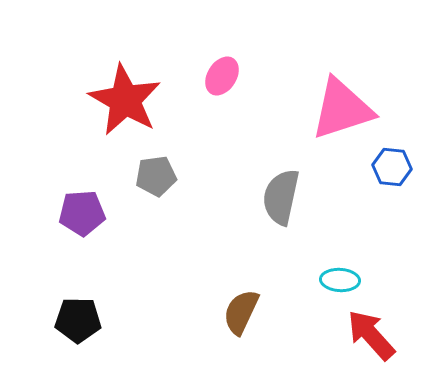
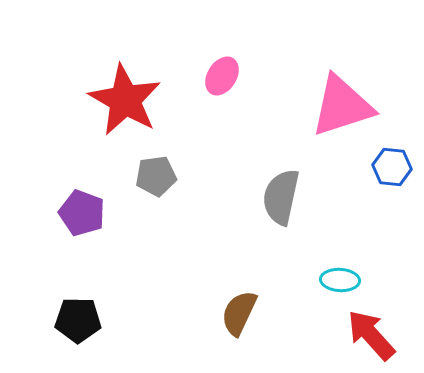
pink triangle: moved 3 px up
purple pentagon: rotated 24 degrees clockwise
brown semicircle: moved 2 px left, 1 px down
